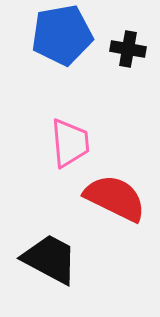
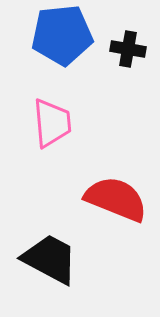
blue pentagon: rotated 4 degrees clockwise
pink trapezoid: moved 18 px left, 20 px up
red semicircle: moved 1 px right, 1 px down; rotated 4 degrees counterclockwise
